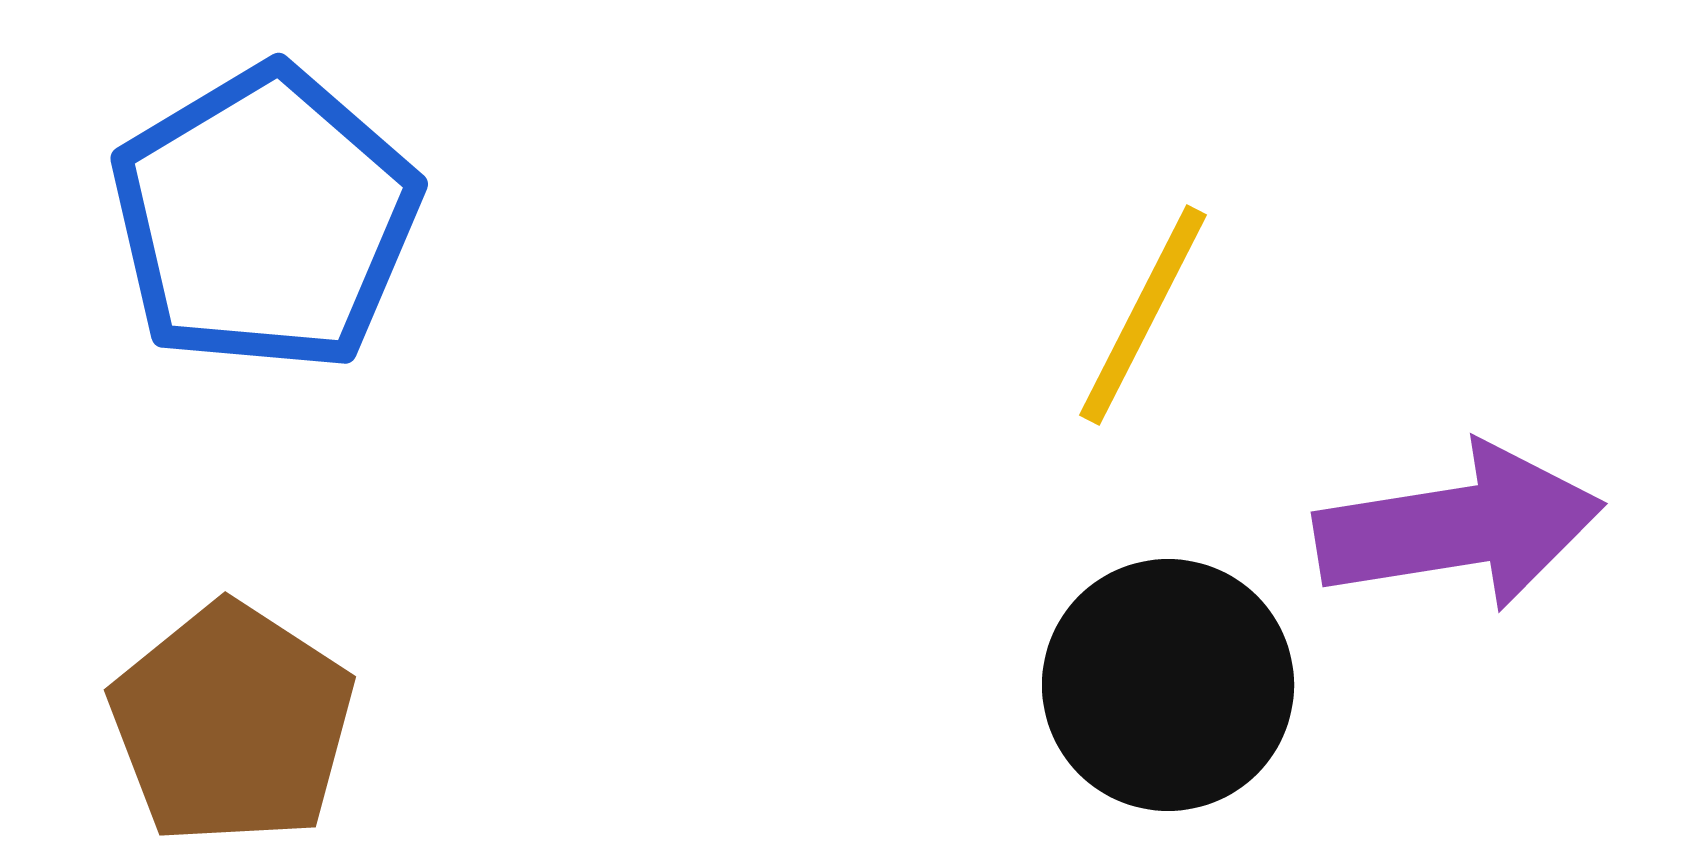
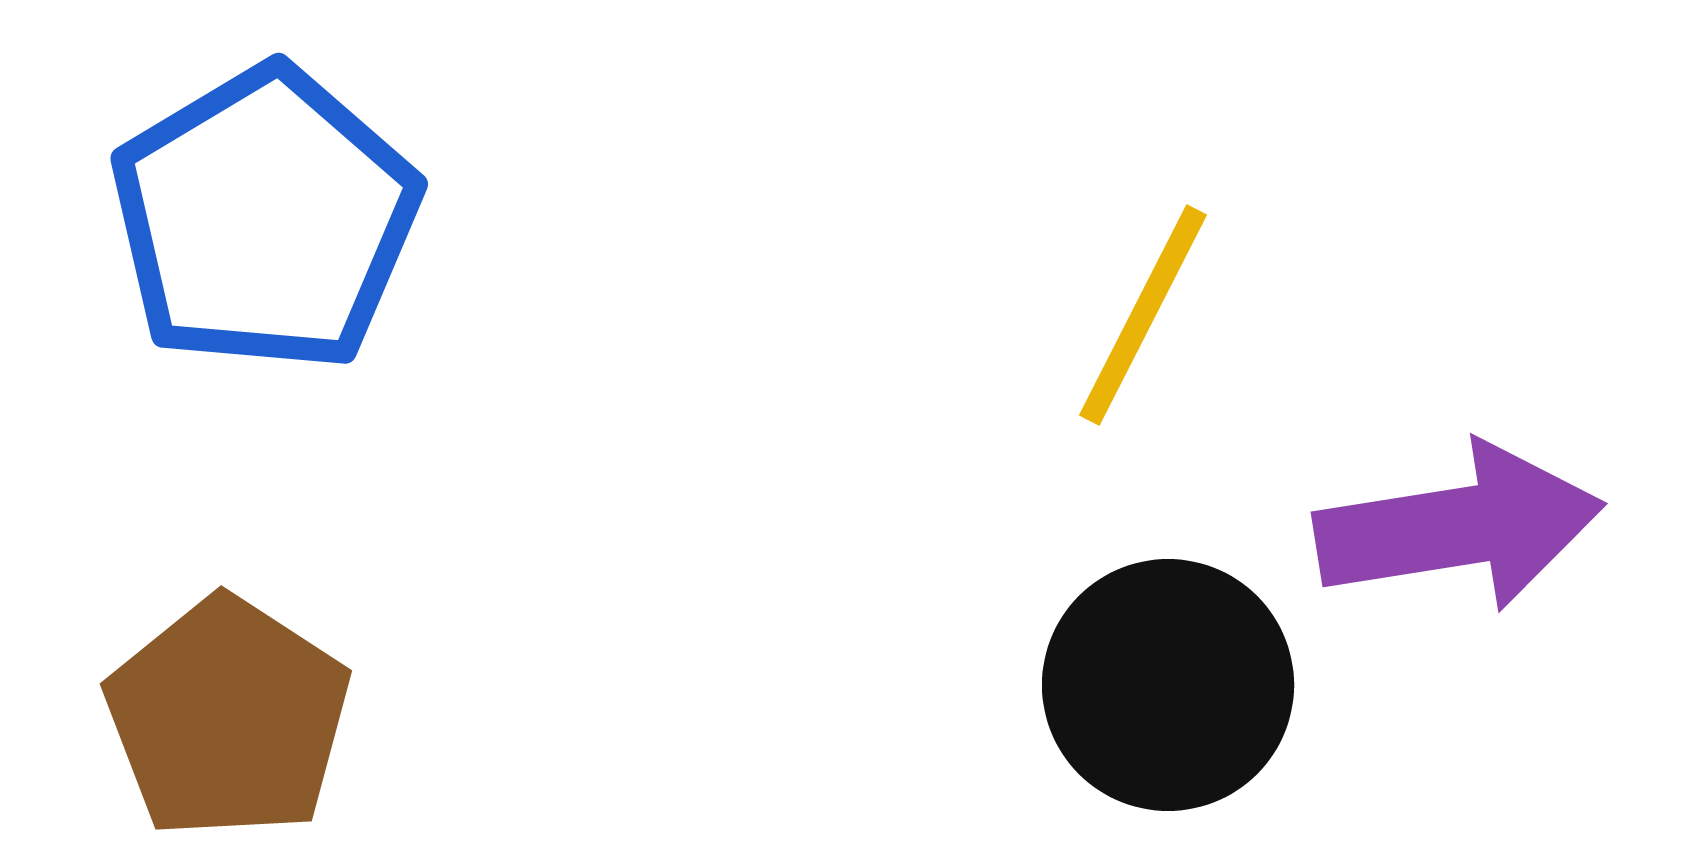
brown pentagon: moved 4 px left, 6 px up
